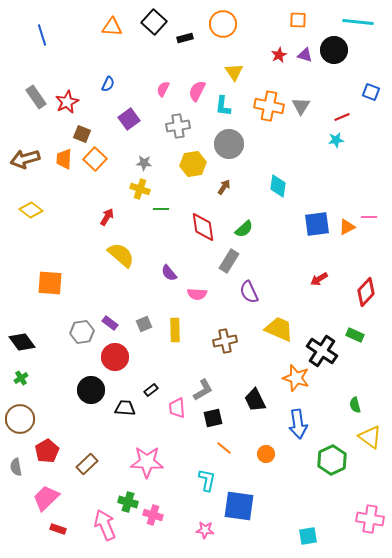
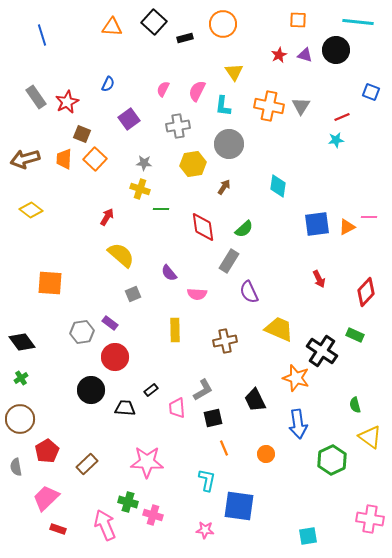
black circle at (334, 50): moved 2 px right
red arrow at (319, 279): rotated 84 degrees counterclockwise
gray square at (144, 324): moved 11 px left, 30 px up
orange line at (224, 448): rotated 28 degrees clockwise
